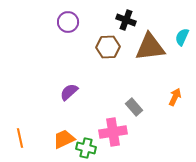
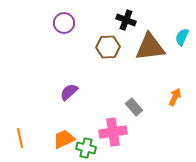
purple circle: moved 4 px left, 1 px down
